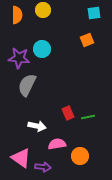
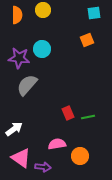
gray semicircle: rotated 15 degrees clockwise
white arrow: moved 23 px left, 3 px down; rotated 48 degrees counterclockwise
